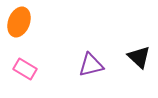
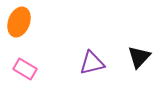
black triangle: rotated 30 degrees clockwise
purple triangle: moved 1 px right, 2 px up
